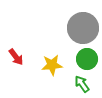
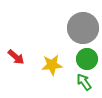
red arrow: rotated 12 degrees counterclockwise
green arrow: moved 2 px right, 2 px up
